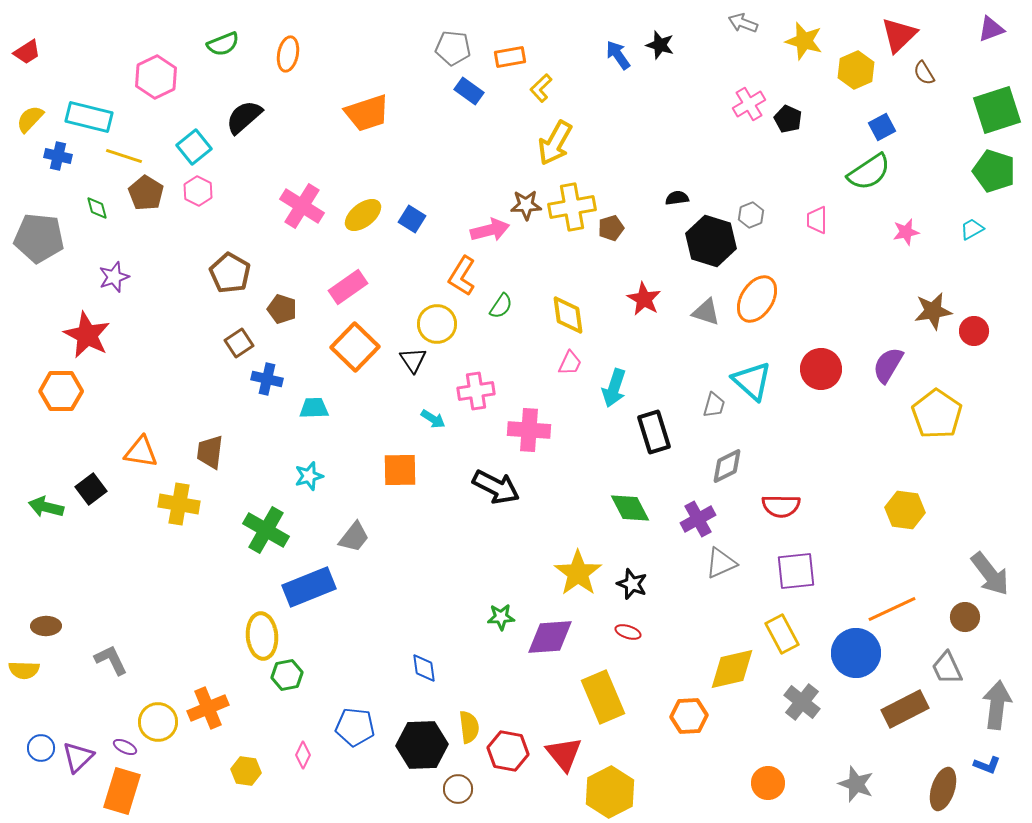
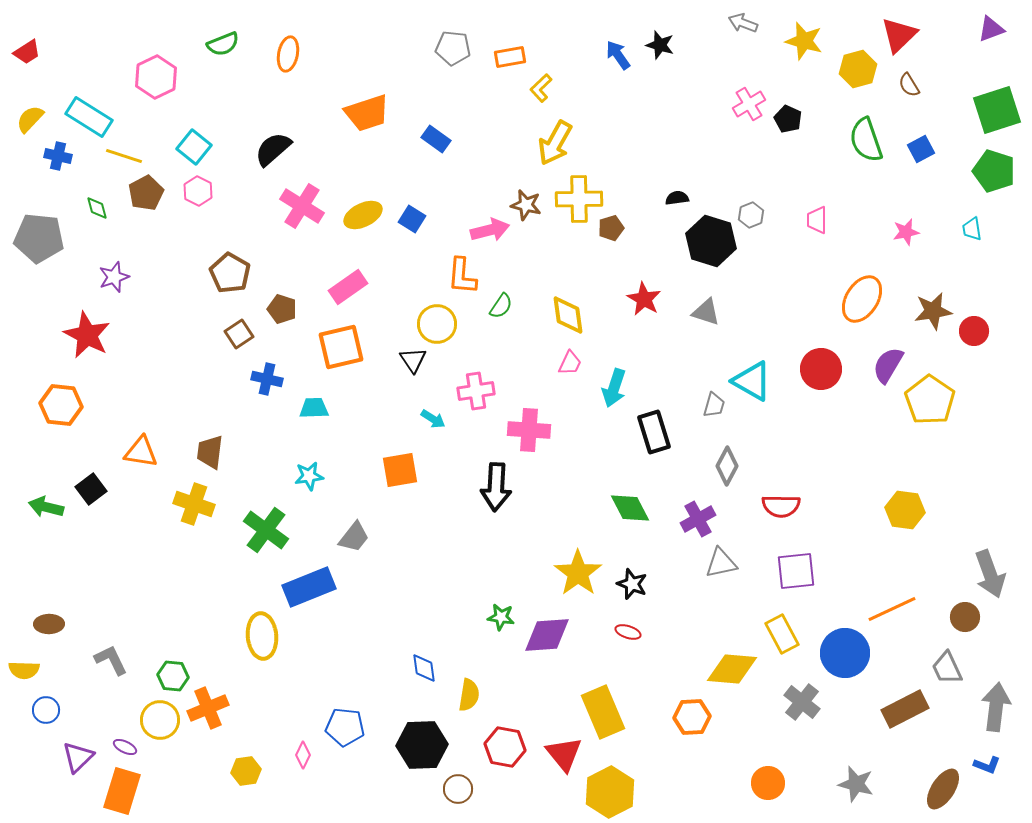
yellow hexagon at (856, 70): moved 2 px right, 1 px up; rotated 9 degrees clockwise
brown semicircle at (924, 73): moved 15 px left, 12 px down
blue rectangle at (469, 91): moved 33 px left, 48 px down
cyan rectangle at (89, 117): rotated 18 degrees clockwise
black semicircle at (244, 117): moved 29 px right, 32 px down
blue square at (882, 127): moved 39 px right, 22 px down
cyan square at (194, 147): rotated 12 degrees counterclockwise
green semicircle at (869, 172): moved 3 px left, 32 px up; rotated 105 degrees clockwise
brown pentagon at (146, 193): rotated 12 degrees clockwise
brown star at (526, 205): rotated 16 degrees clockwise
yellow cross at (572, 207): moved 7 px right, 8 px up; rotated 9 degrees clockwise
yellow ellipse at (363, 215): rotated 12 degrees clockwise
cyan trapezoid at (972, 229): rotated 70 degrees counterclockwise
orange L-shape at (462, 276): rotated 27 degrees counterclockwise
orange ellipse at (757, 299): moved 105 px right
brown square at (239, 343): moved 9 px up
orange square at (355, 347): moved 14 px left; rotated 33 degrees clockwise
cyan triangle at (752, 381): rotated 12 degrees counterclockwise
orange hexagon at (61, 391): moved 14 px down; rotated 6 degrees clockwise
yellow pentagon at (937, 414): moved 7 px left, 14 px up
gray diamond at (727, 466): rotated 36 degrees counterclockwise
orange square at (400, 470): rotated 9 degrees counterclockwise
cyan star at (309, 476): rotated 8 degrees clockwise
black arrow at (496, 487): rotated 66 degrees clockwise
yellow cross at (179, 504): moved 15 px right; rotated 9 degrees clockwise
green cross at (266, 530): rotated 6 degrees clockwise
gray triangle at (721, 563): rotated 12 degrees clockwise
gray arrow at (990, 574): rotated 18 degrees clockwise
green star at (501, 617): rotated 12 degrees clockwise
brown ellipse at (46, 626): moved 3 px right, 2 px up
purple diamond at (550, 637): moved 3 px left, 2 px up
blue circle at (856, 653): moved 11 px left
yellow diamond at (732, 669): rotated 18 degrees clockwise
green hexagon at (287, 675): moved 114 px left, 1 px down; rotated 16 degrees clockwise
yellow rectangle at (603, 697): moved 15 px down
gray arrow at (997, 705): moved 1 px left, 2 px down
orange hexagon at (689, 716): moved 3 px right, 1 px down
yellow circle at (158, 722): moved 2 px right, 2 px up
blue pentagon at (355, 727): moved 10 px left
yellow semicircle at (469, 727): moved 32 px up; rotated 16 degrees clockwise
blue circle at (41, 748): moved 5 px right, 38 px up
red hexagon at (508, 751): moved 3 px left, 4 px up
yellow hexagon at (246, 771): rotated 16 degrees counterclockwise
gray star at (856, 784): rotated 6 degrees counterclockwise
brown ellipse at (943, 789): rotated 15 degrees clockwise
